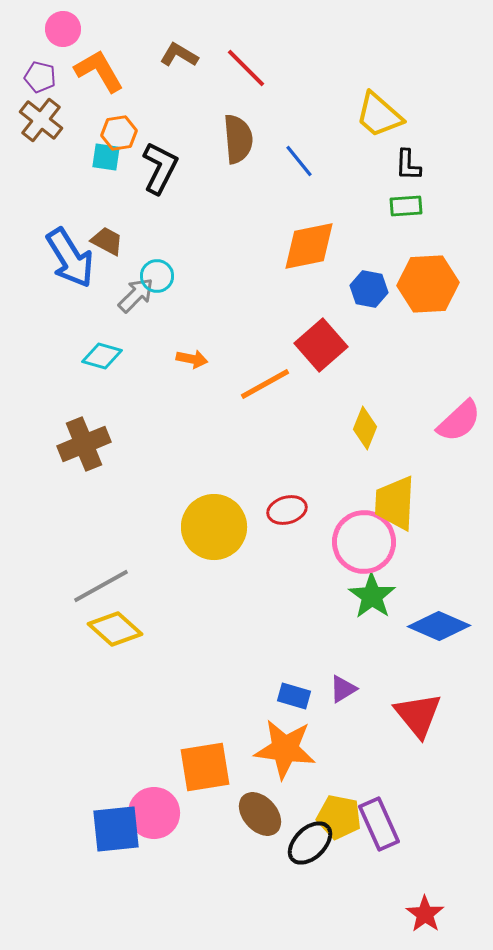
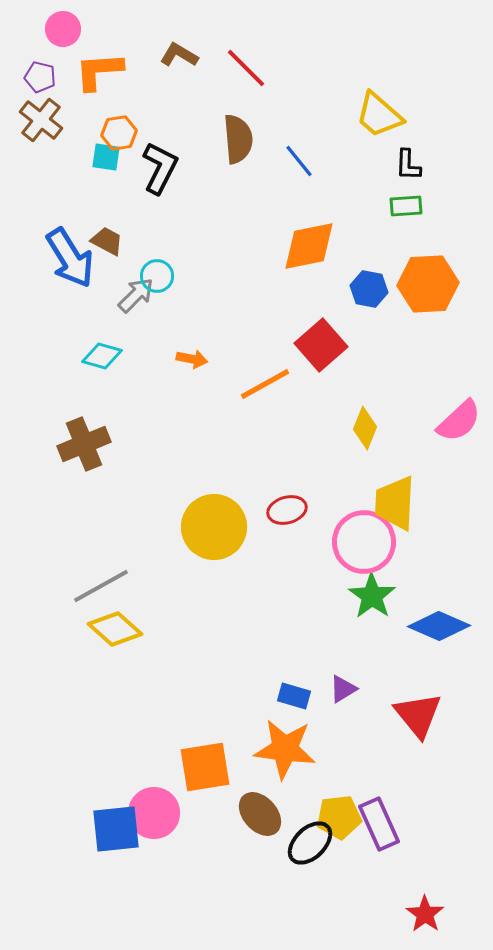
orange L-shape at (99, 71): rotated 64 degrees counterclockwise
yellow pentagon at (339, 817): rotated 18 degrees counterclockwise
